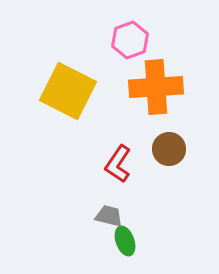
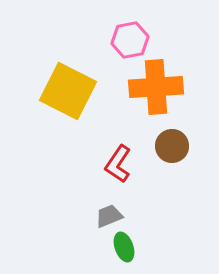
pink hexagon: rotated 9 degrees clockwise
brown circle: moved 3 px right, 3 px up
gray trapezoid: rotated 36 degrees counterclockwise
green ellipse: moved 1 px left, 6 px down
